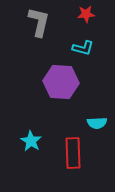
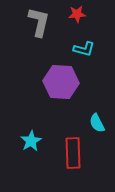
red star: moved 9 px left
cyan L-shape: moved 1 px right, 1 px down
cyan semicircle: rotated 66 degrees clockwise
cyan star: rotated 10 degrees clockwise
